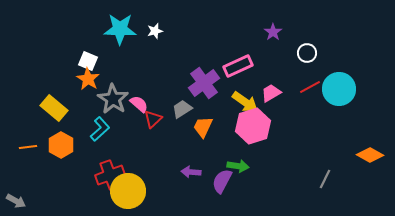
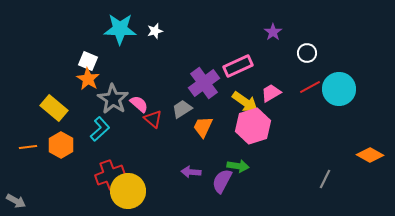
red triangle: rotated 36 degrees counterclockwise
